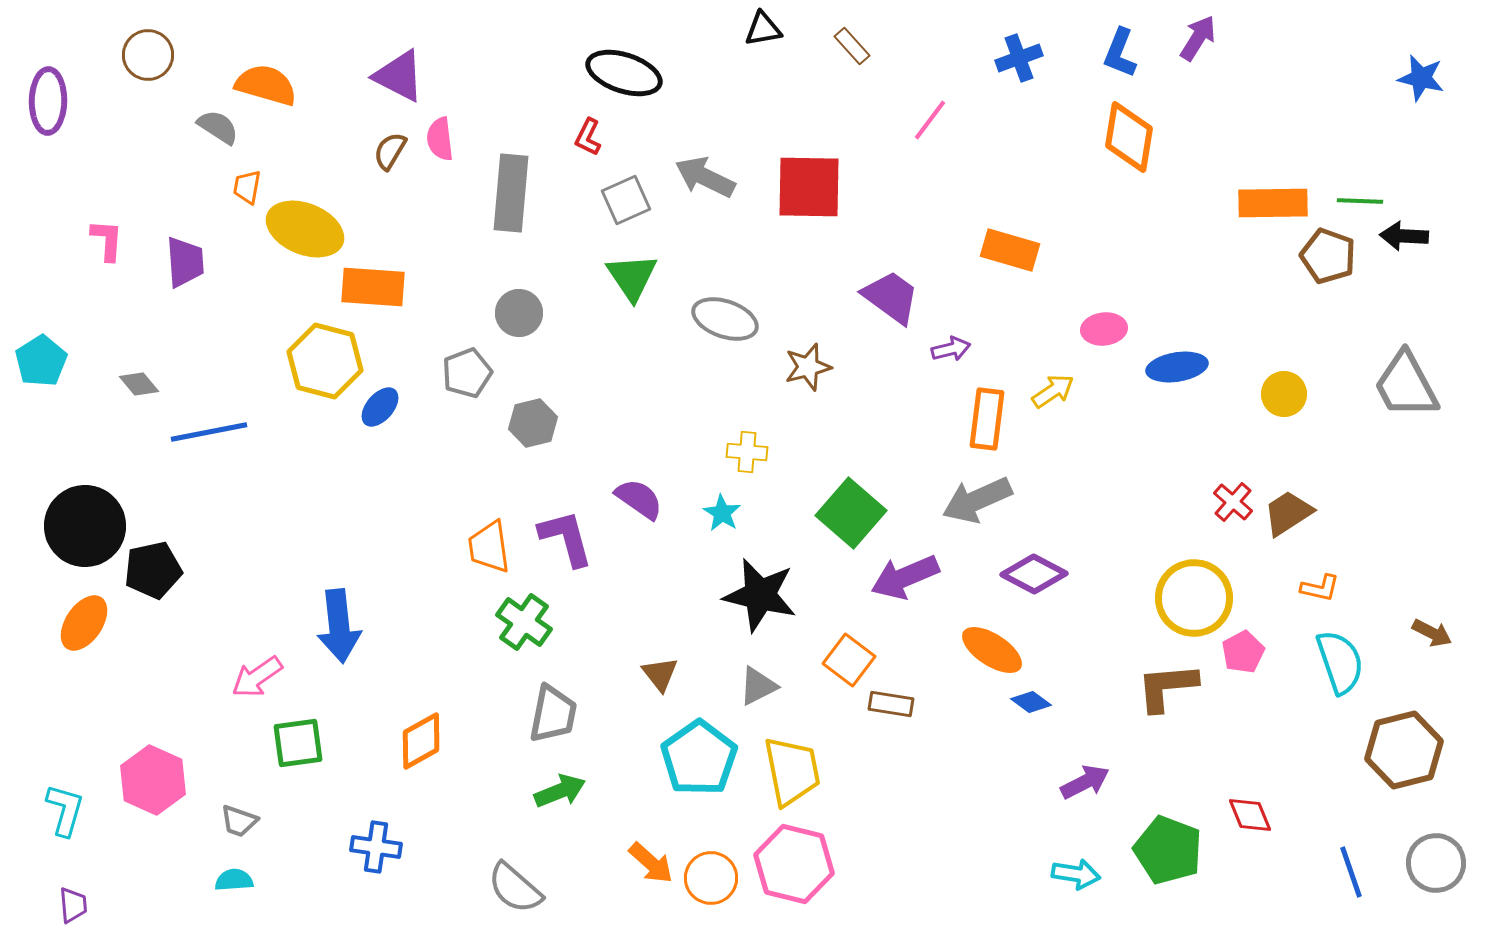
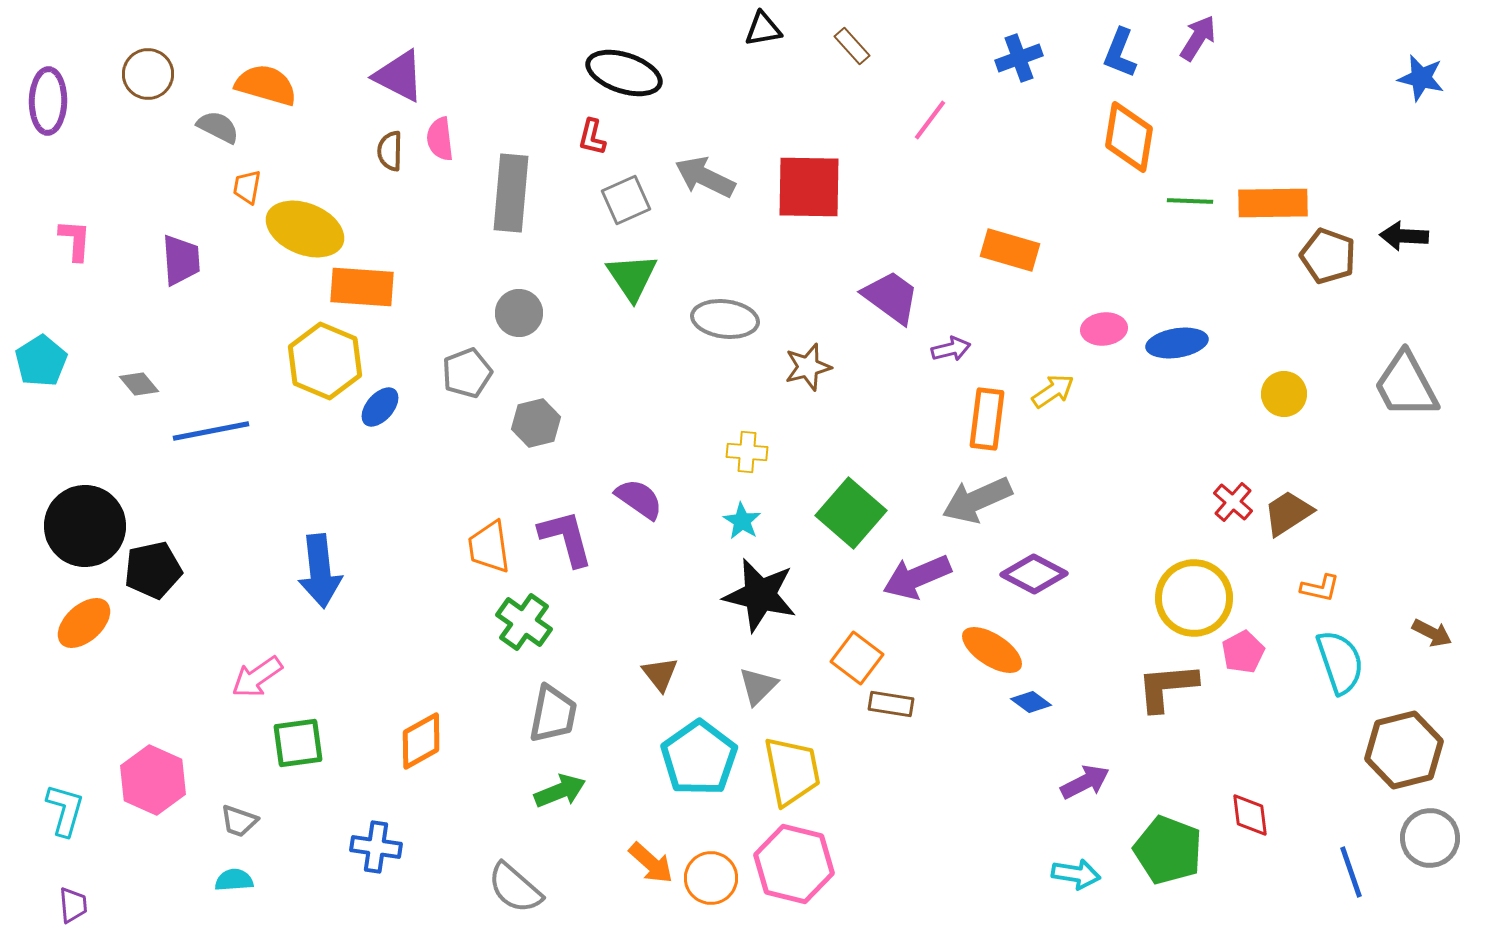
brown circle at (148, 55): moved 19 px down
gray semicircle at (218, 127): rotated 6 degrees counterclockwise
red L-shape at (588, 137): moved 4 px right; rotated 12 degrees counterclockwise
brown semicircle at (390, 151): rotated 30 degrees counterclockwise
green line at (1360, 201): moved 170 px left
pink L-shape at (107, 240): moved 32 px left
purple trapezoid at (185, 262): moved 4 px left, 2 px up
orange rectangle at (373, 287): moved 11 px left
gray ellipse at (725, 319): rotated 12 degrees counterclockwise
yellow hexagon at (325, 361): rotated 8 degrees clockwise
blue ellipse at (1177, 367): moved 24 px up
gray hexagon at (533, 423): moved 3 px right
blue line at (209, 432): moved 2 px right, 1 px up
cyan star at (722, 513): moved 20 px right, 8 px down
purple arrow at (905, 577): moved 12 px right
orange ellipse at (84, 623): rotated 14 degrees clockwise
blue arrow at (339, 626): moved 19 px left, 55 px up
orange square at (849, 660): moved 8 px right, 2 px up
gray triangle at (758, 686): rotated 18 degrees counterclockwise
red diamond at (1250, 815): rotated 15 degrees clockwise
gray circle at (1436, 863): moved 6 px left, 25 px up
